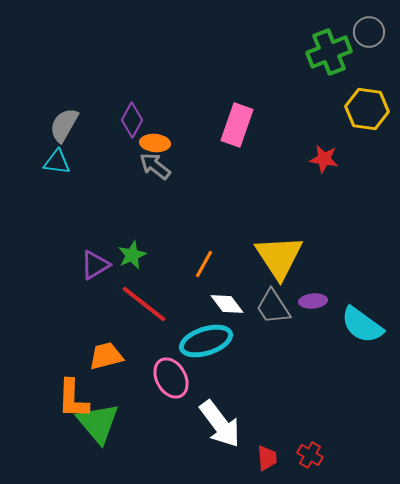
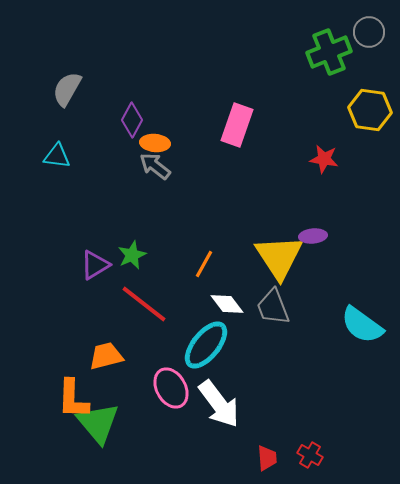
yellow hexagon: moved 3 px right, 1 px down
gray semicircle: moved 3 px right, 36 px up
cyan triangle: moved 6 px up
purple ellipse: moved 65 px up
gray trapezoid: rotated 12 degrees clockwise
cyan ellipse: moved 4 px down; rotated 33 degrees counterclockwise
pink ellipse: moved 10 px down
white arrow: moved 1 px left, 20 px up
